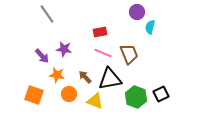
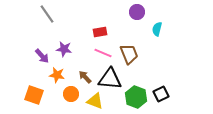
cyan semicircle: moved 7 px right, 2 px down
black triangle: rotated 15 degrees clockwise
orange circle: moved 2 px right
